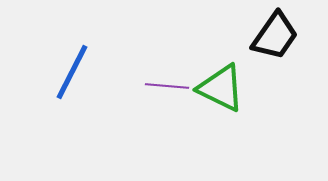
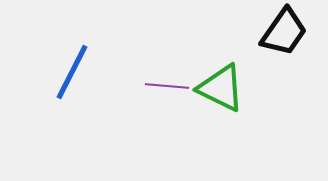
black trapezoid: moved 9 px right, 4 px up
